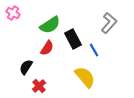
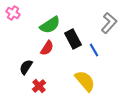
yellow semicircle: moved 4 px down
